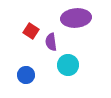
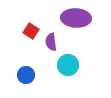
purple ellipse: rotated 8 degrees clockwise
